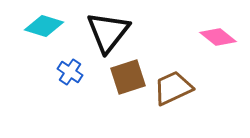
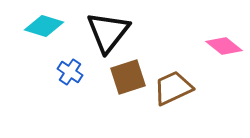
pink diamond: moved 6 px right, 9 px down
